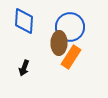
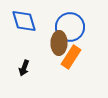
blue diamond: rotated 20 degrees counterclockwise
